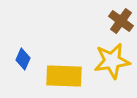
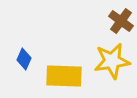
blue diamond: moved 1 px right
